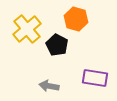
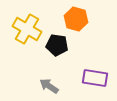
yellow cross: rotated 20 degrees counterclockwise
black pentagon: rotated 20 degrees counterclockwise
gray arrow: rotated 24 degrees clockwise
